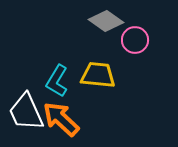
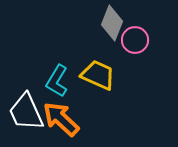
gray diamond: moved 6 px right, 2 px down; rotated 76 degrees clockwise
yellow trapezoid: rotated 18 degrees clockwise
